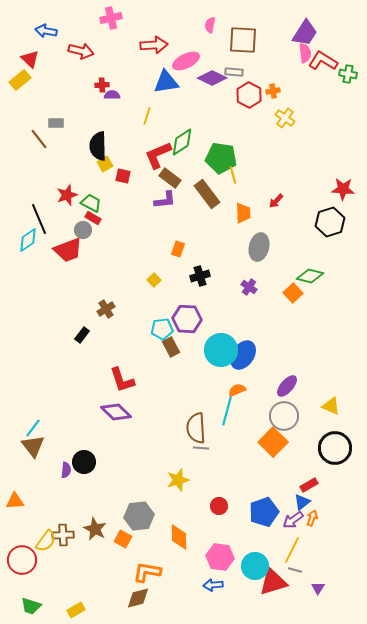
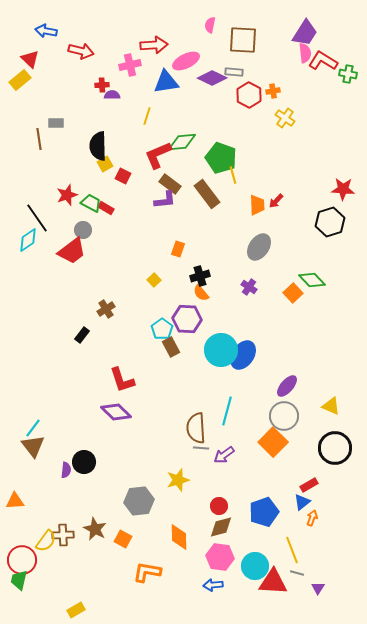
pink cross at (111, 18): moved 19 px right, 47 px down
brown line at (39, 139): rotated 30 degrees clockwise
green diamond at (182, 142): rotated 28 degrees clockwise
green pentagon at (221, 158): rotated 12 degrees clockwise
red square at (123, 176): rotated 14 degrees clockwise
brown rectangle at (170, 178): moved 6 px down
orange trapezoid at (243, 213): moved 14 px right, 8 px up
red rectangle at (93, 218): moved 13 px right, 10 px up
black line at (39, 219): moved 2 px left, 1 px up; rotated 12 degrees counterclockwise
gray ellipse at (259, 247): rotated 20 degrees clockwise
red trapezoid at (68, 250): moved 4 px right, 1 px down; rotated 16 degrees counterclockwise
green diamond at (310, 276): moved 2 px right, 4 px down; rotated 32 degrees clockwise
cyan pentagon at (162, 329): rotated 30 degrees counterclockwise
orange semicircle at (237, 390): moved 36 px left, 97 px up; rotated 108 degrees counterclockwise
gray hexagon at (139, 516): moved 15 px up
purple arrow at (293, 520): moved 69 px left, 65 px up
yellow line at (292, 550): rotated 48 degrees counterclockwise
gray line at (295, 570): moved 2 px right, 3 px down
red triangle at (273, 582): rotated 20 degrees clockwise
brown diamond at (138, 598): moved 83 px right, 71 px up
green trapezoid at (31, 606): moved 12 px left, 26 px up; rotated 85 degrees clockwise
